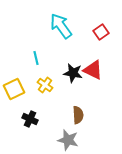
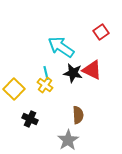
cyan arrow: moved 21 px down; rotated 20 degrees counterclockwise
cyan line: moved 10 px right, 15 px down
red triangle: moved 1 px left
yellow square: rotated 20 degrees counterclockwise
gray star: rotated 25 degrees clockwise
